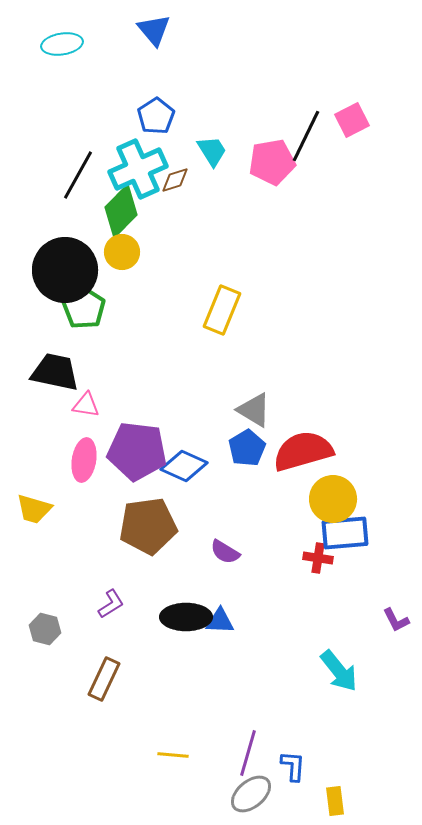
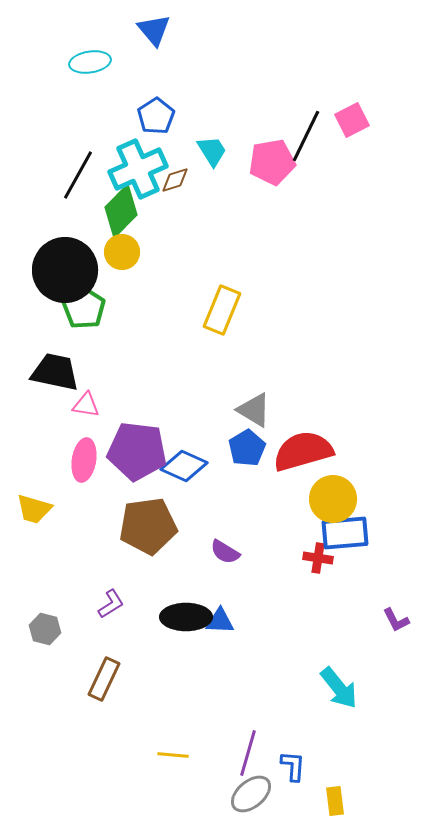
cyan ellipse at (62, 44): moved 28 px right, 18 px down
cyan arrow at (339, 671): moved 17 px down
